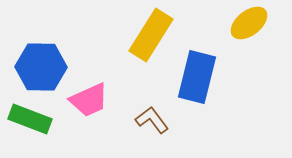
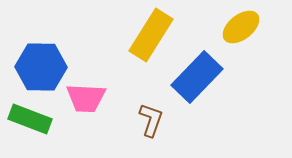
yellow ellipse: moved 8 px left, 4 px down
blue rectangle: rotated 30 degrees clockwise
pink trapezoid: moved 3 px left, 2 px up; rotated 27 degrees clockwise
brown L-shape: moved 1 px left; rotated 56 degrees clockwise
